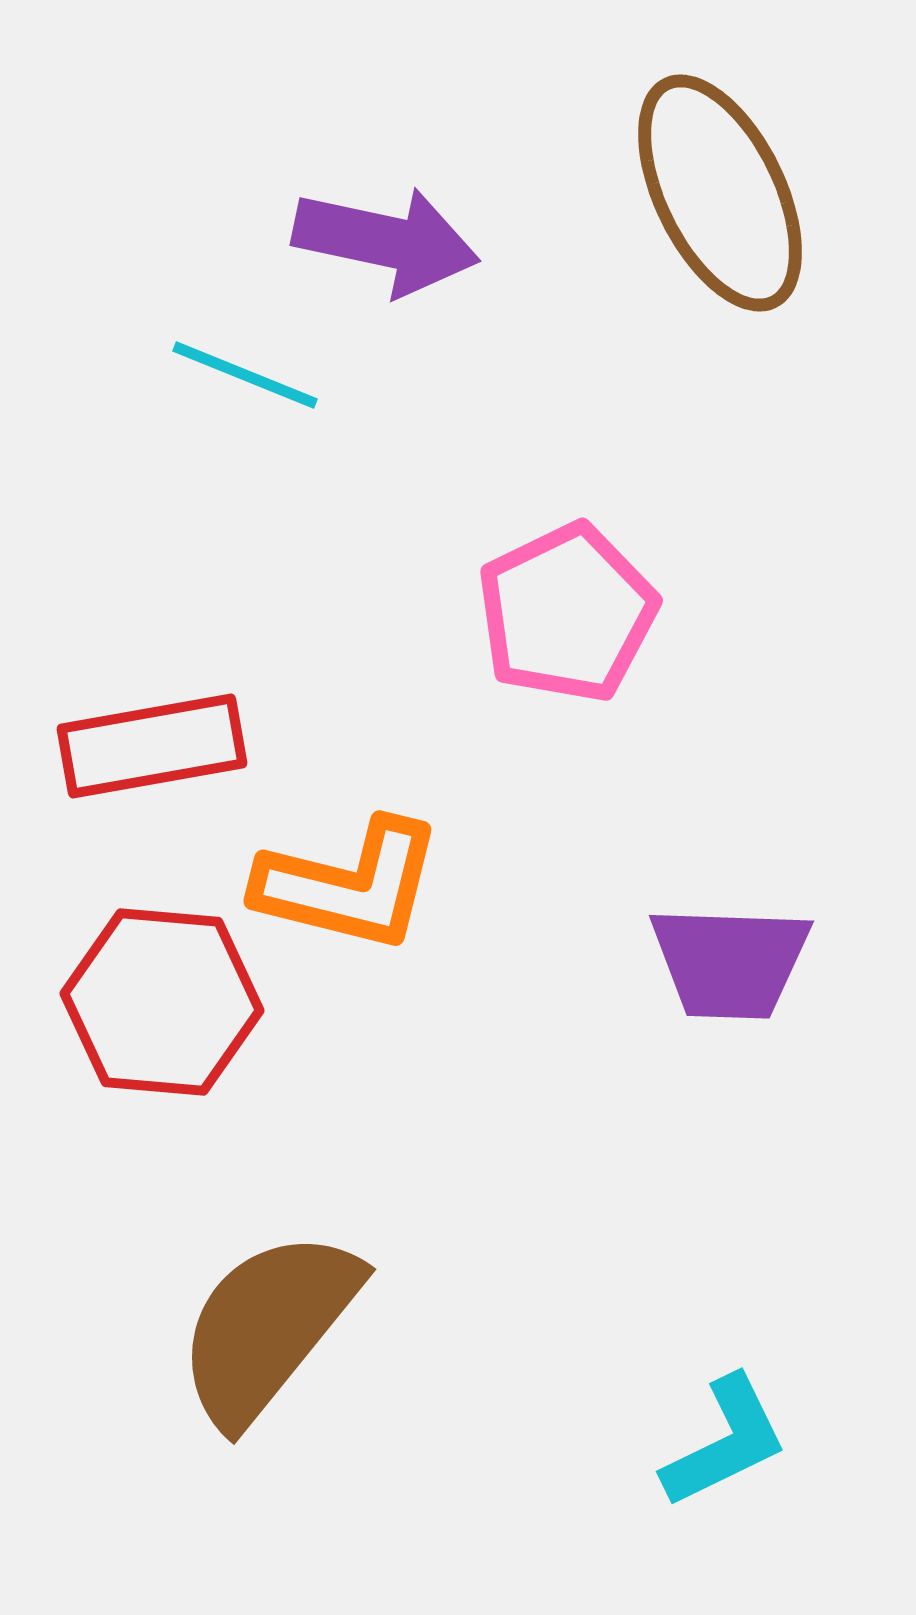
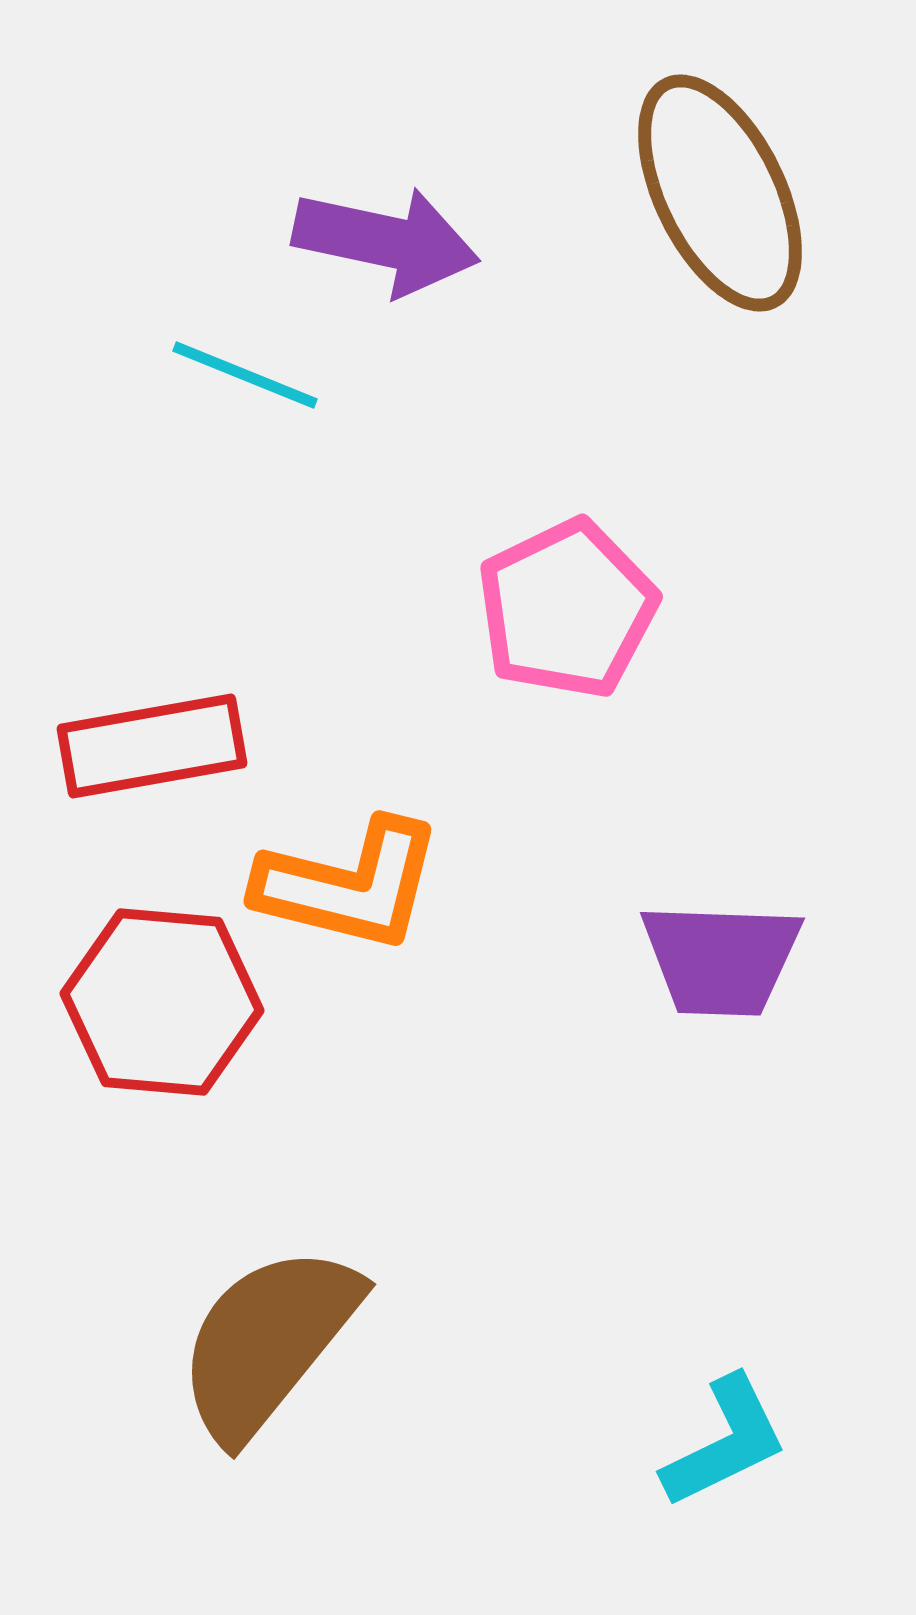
pink pentagon: moved 4 px up
purple trapezoid: moved 9 px left, 3 px up
brown semicircle: moved 15 px down
